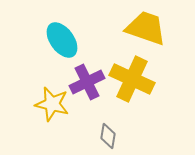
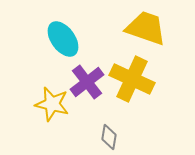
cyan ellipse: moved 1 px right, 1 px up
purple cross: rotated 12 degrees counterclockwise
gray diamond: moved 1 px right, 1 px down
